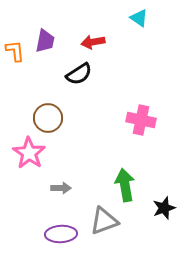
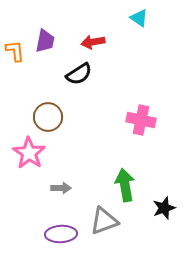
brown circle: moved 1 px up
